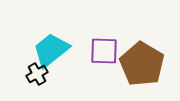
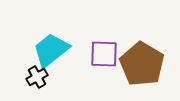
purple square: moved 3 px down
black cross: moved 3 px down
